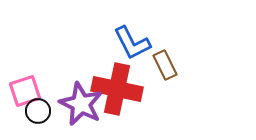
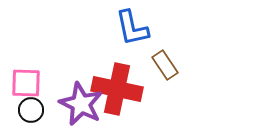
blue L-shape: moved 15 px up; rotated 15 degrees clockwise
brown rectangle: rotated 8 degrees counterclockwise
pink square: moved 1 px right, 8 px up; rotated 20 degrees clockwise
black circle: moved 7 px left, 1 px up
